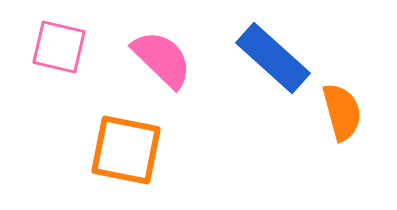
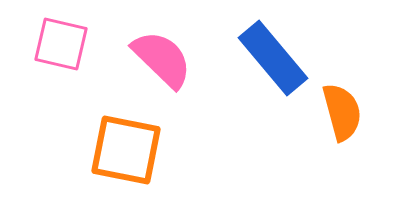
pink square: moved 2 px right, 3 px up
blue rectangle: rotated 8 degrees clockwise
